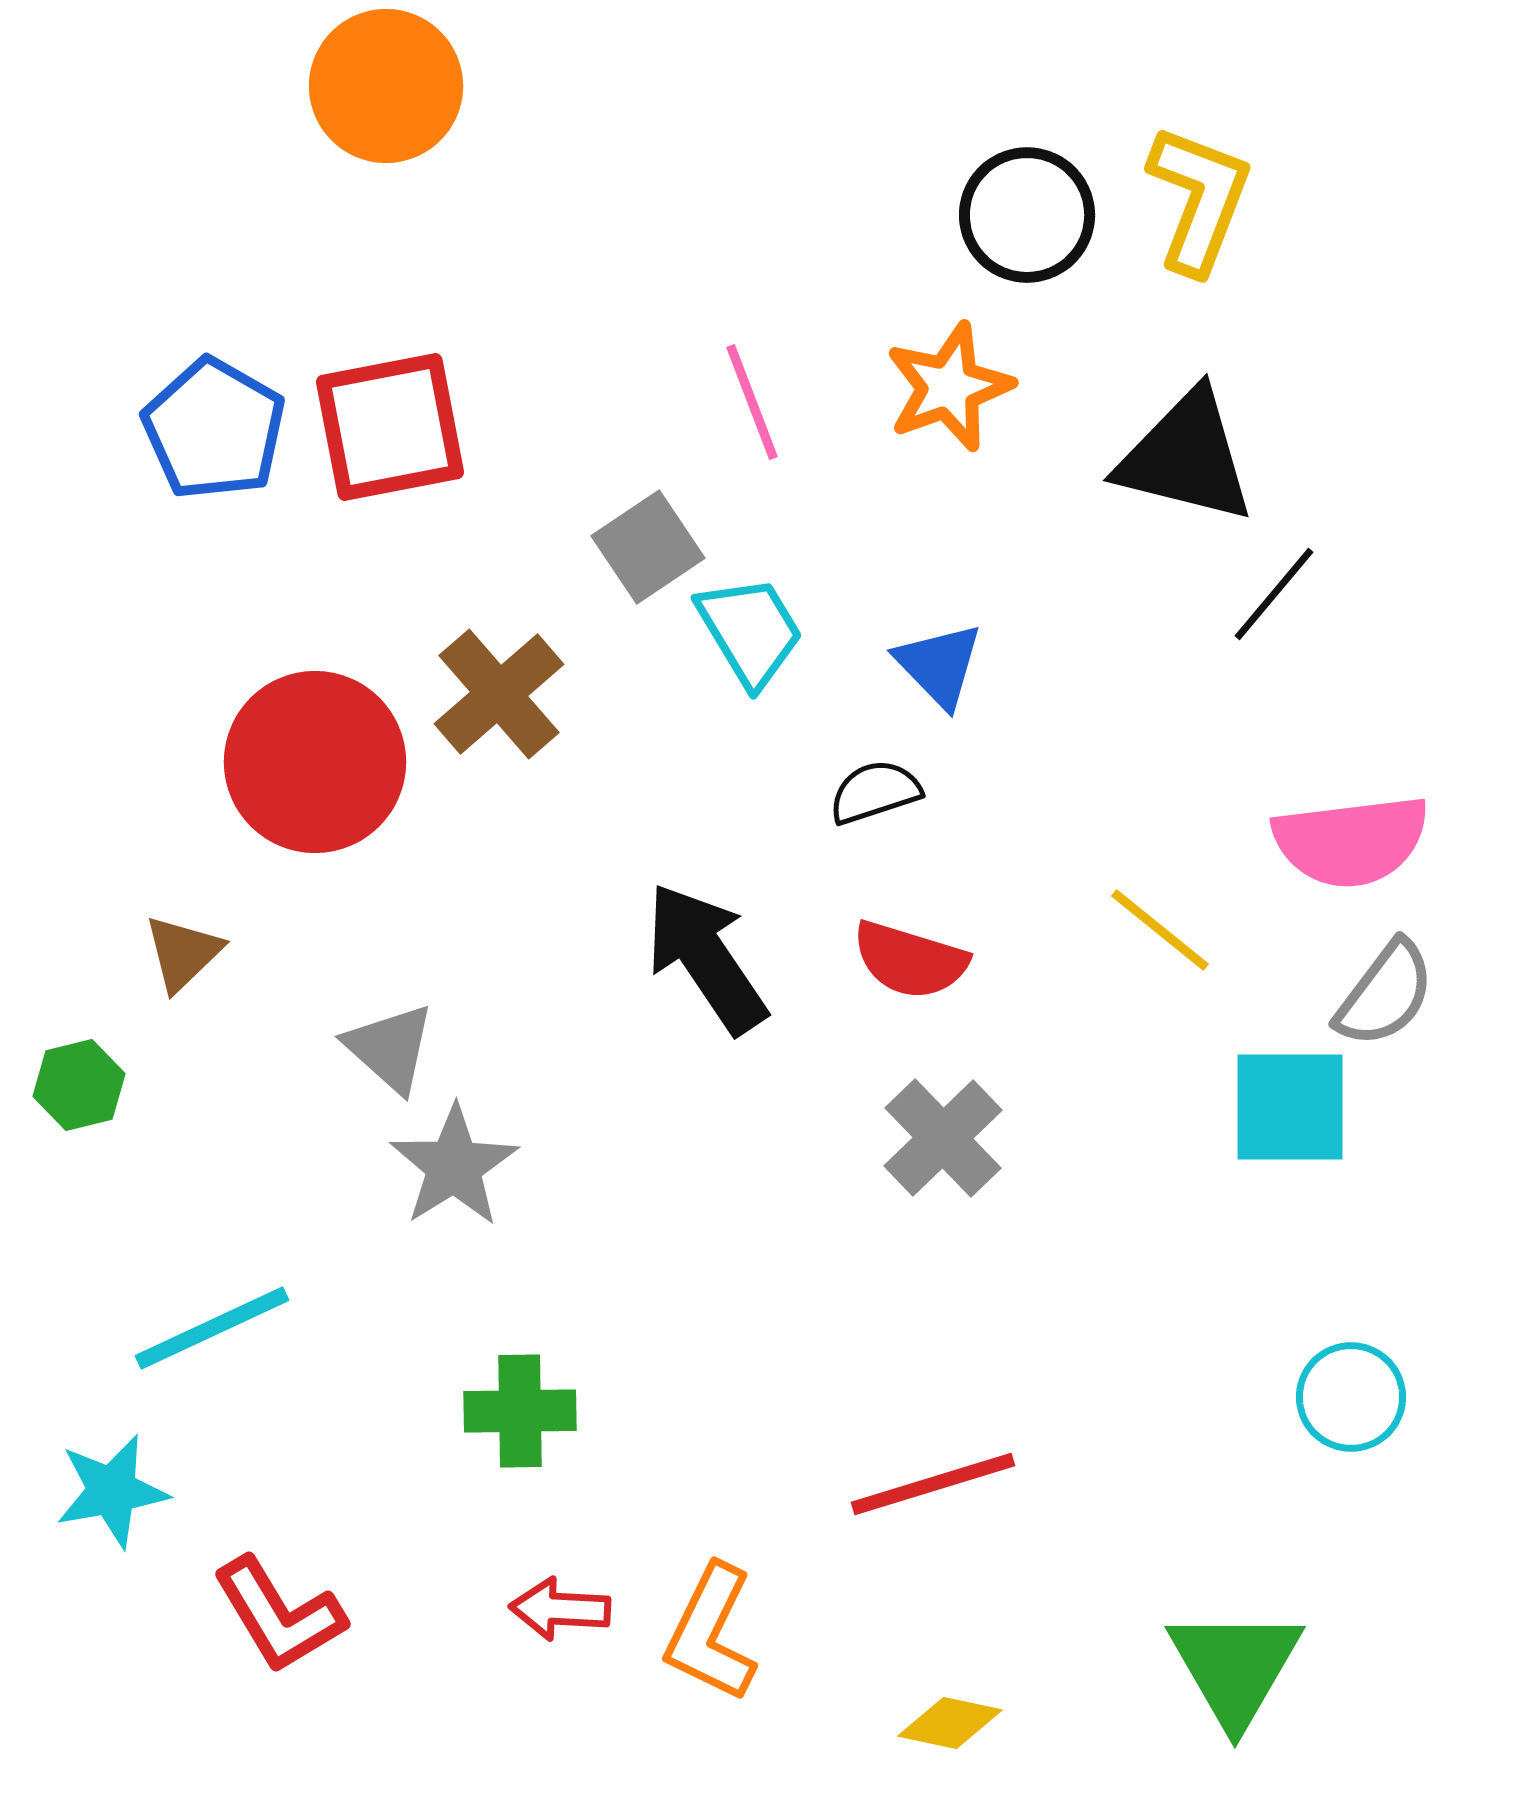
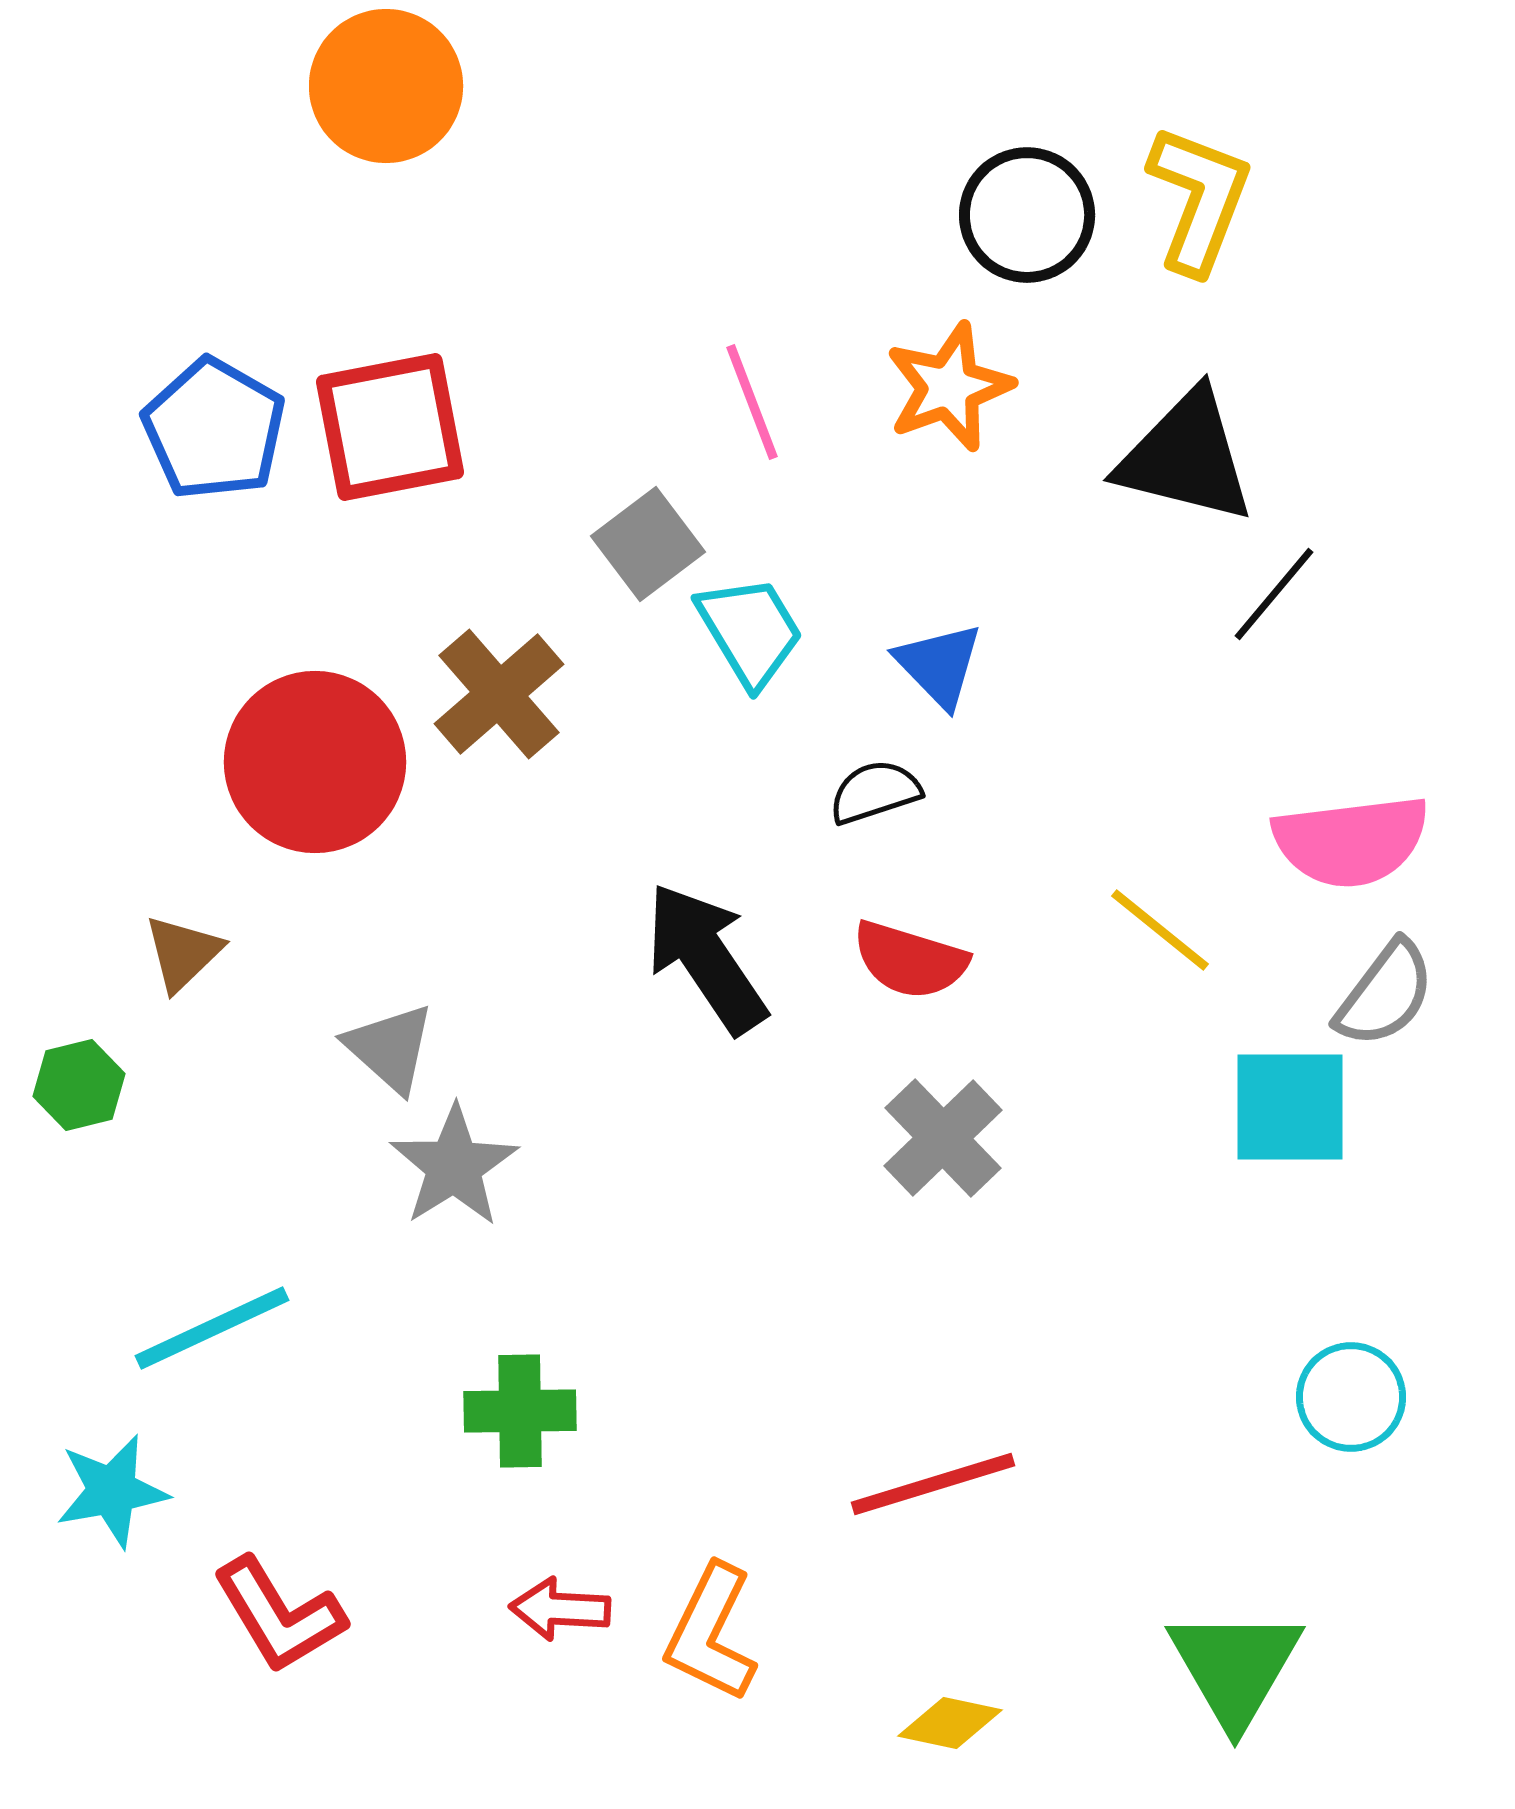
gray square: moved 3 px up; rotated 3 degrees counterclockwise
